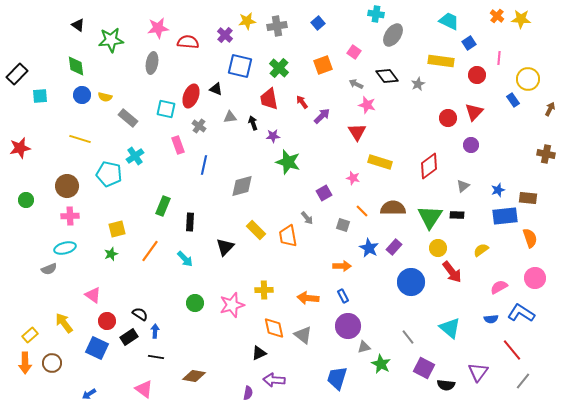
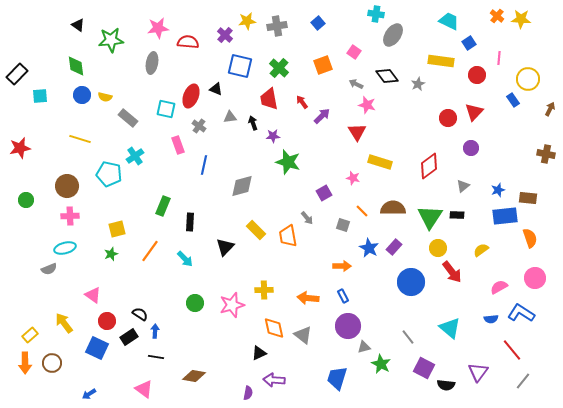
purple circle at (471, 145): moved 3 px down
